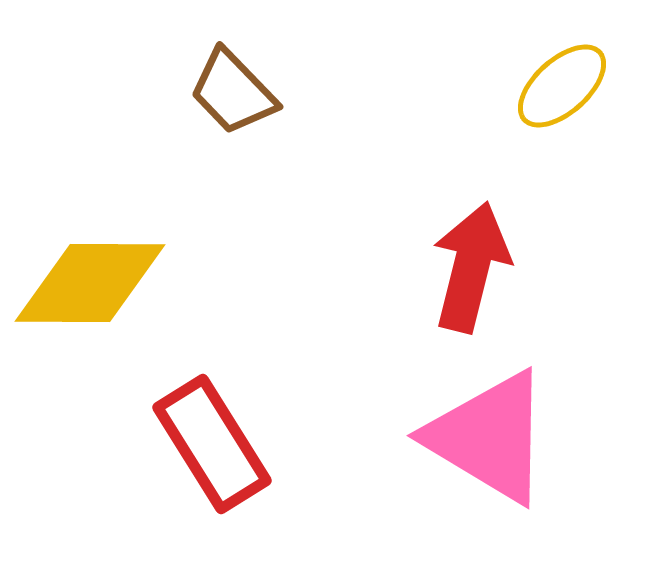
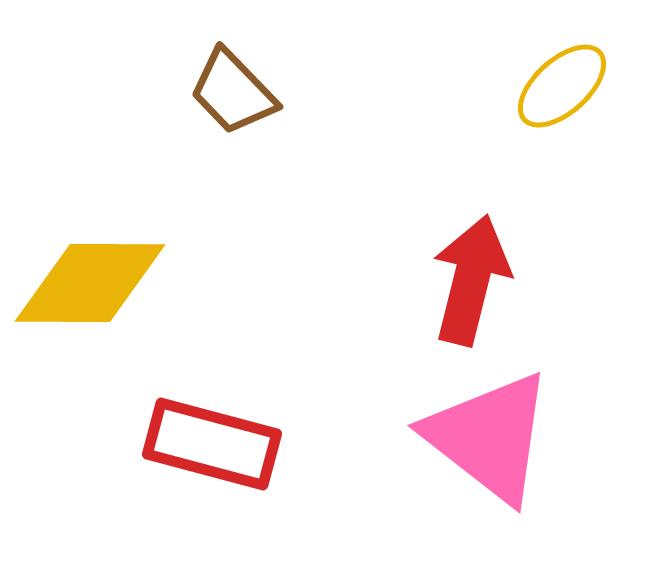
red arrow: moved 13 px down
pink triangle: rotated 7 degrees clockwise
red rectangle: rotated 43 degrees counterclockwise
